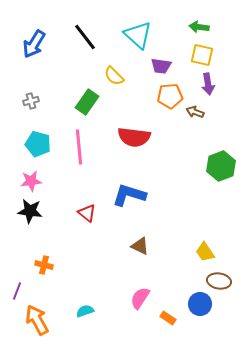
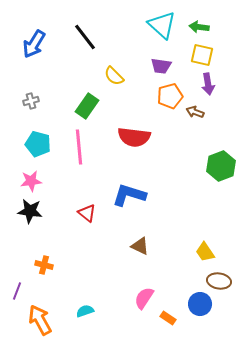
cyan triangle: moved 24 px right, 10 px up
orange pentagon: rotated 10 degrees counterclockwise
green rectangle: moved 4 px down
pink semicircle: moved 4 px right
orange arrow: moved 3 px right
